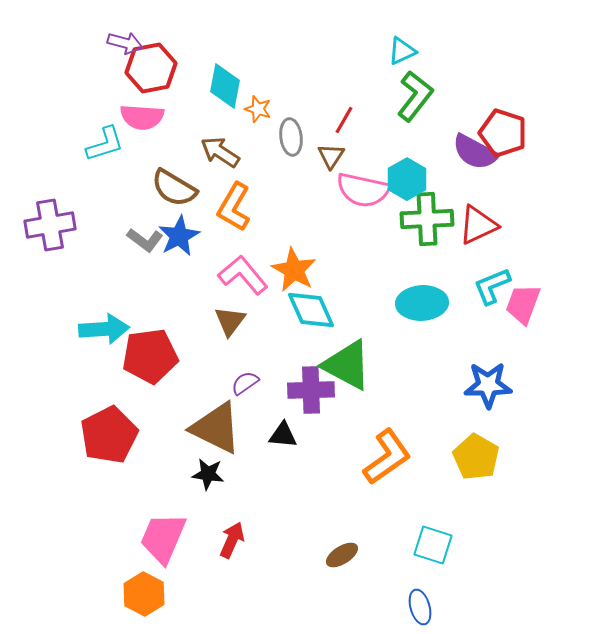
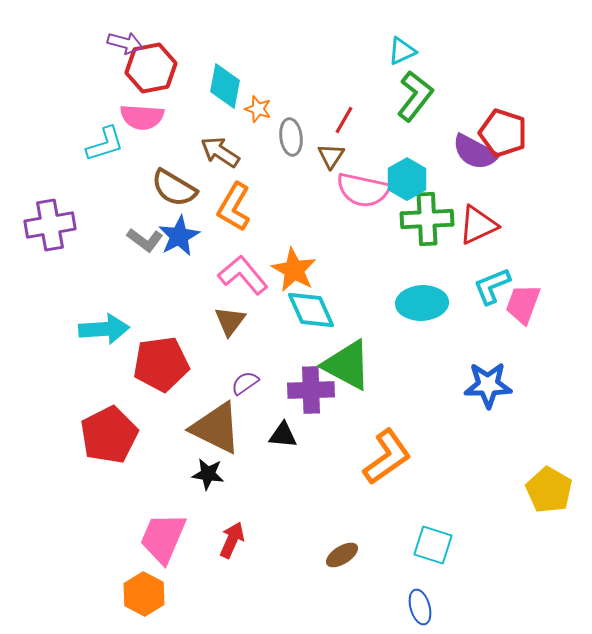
red pentagon at (150, 356): moved 11 px right, 8 px down
yellow pentagon at (476, 457): moved 73 px right, 33 px down
